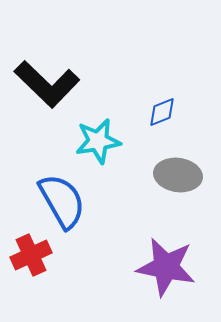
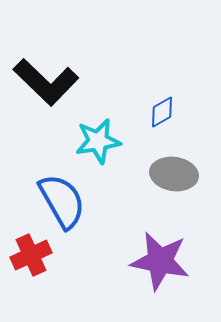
black L-shape: moved 1 px left, 2 px up
blue diamond: rotated 8 degrees counterclockwise
gray ellipse: moved 4 px left, 1 px up
purple star: moved 6 px left, 6 px up
